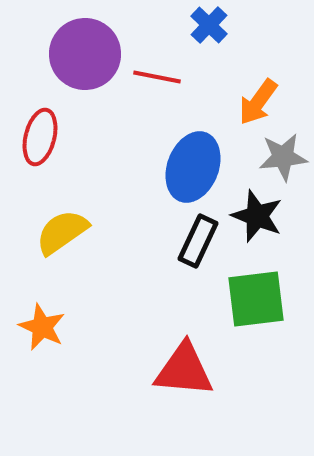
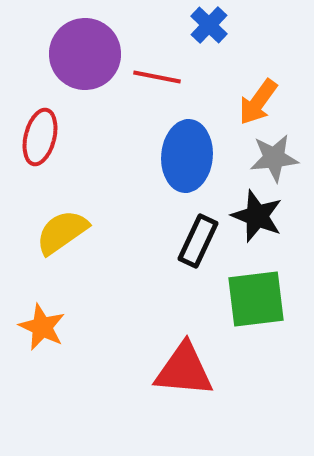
gray star: moved 9 px left, 1 px down
blue ellipse: moved 6 px left, 11 px up; rotated 16 degrees counterclockwise
